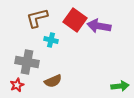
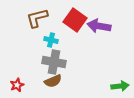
gray cross: moved 27 px right
